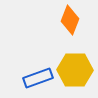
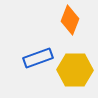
blue rectangle: moved 20 px up
